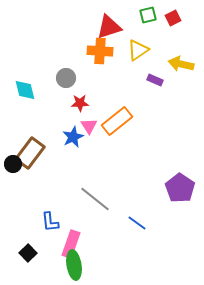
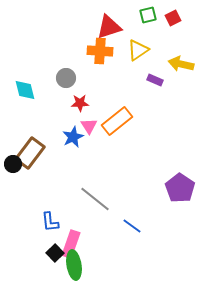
blue line: moved 5 px left, 3 px down
black square: moved 27 px right
